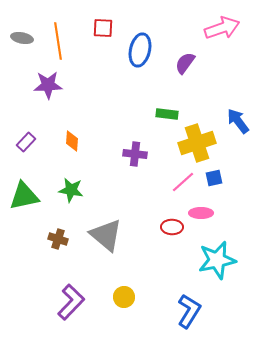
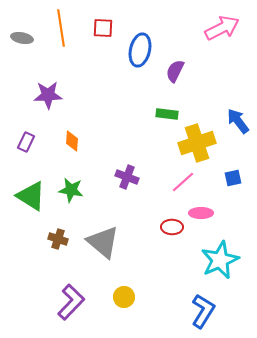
pink arrow: rotated 8 degrees counterclockwise
orange line: moved 3 px right, 13 px up
purple semicircle: moved 10 px left, 8 px down; rotated 10 degrees counterclockwise
purple star: moved 10 px down
purple rectangle: rotated 18 degrees counterclockwise
purple cross: moved 8 px left, 23 px down; rotated 15 degrees clockwise
blue square: moved 19 px right
green triangle: moved 7 px right; rotated 44 degrees clockwise
gray triangle: moved 3 px left, 7 px down
cyan star: moved 3 px right; rotated 12 degrees counterclockwise
blue L-shape: moved 14 px right
